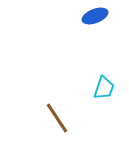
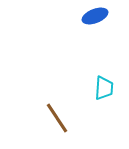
cyan trapezoid: rotated 15 degrees counterclockwise
